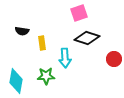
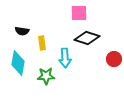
pink square: rotated 18 degrees clockwise
cyan diamond: moved 2 px right, 18 px up
